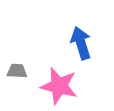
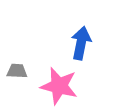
blue arrow: rotated 28 degrees clockwise
